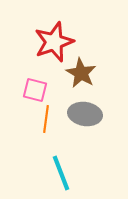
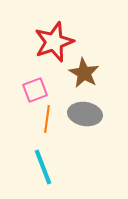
brown star: moved 3 px right
pink square: rotated 35 degrees counterclockwise
orange line: moved 1 px right
cyan line: moved 18 px left, 6 px up
